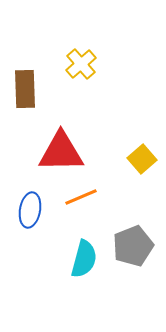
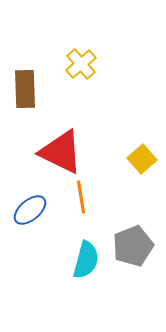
red triangle: rotated 27 degrees clockwise
orange line: rotated 76 degrees counterclockwise
blue ellipse: rotated 40 degrees clockwise
cyan semicircle: moved 2 px right, 1 px down
